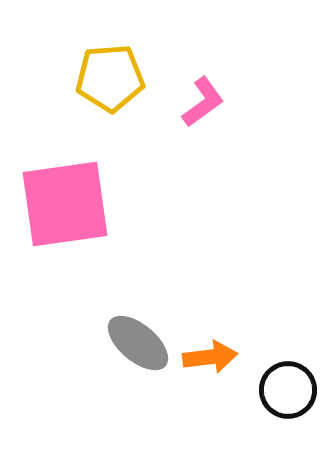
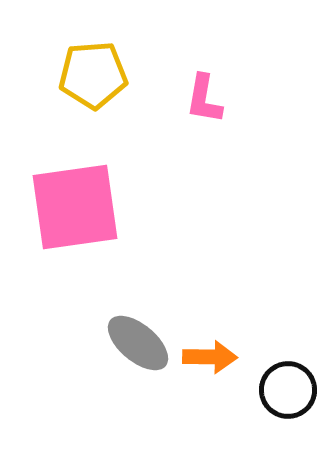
yellow pentagon: moved 17 px left, 3 px up
pink L-shape: moved 1 px right, 3 px up; rotated 136 degrees clockwise
pink square: moved 10 px right, 3 px down
orange arrow: rotated 8 degrees clockwise
